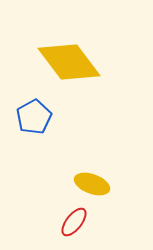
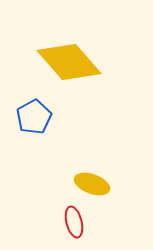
yellow diamond: rotated 4 degrees counterclockwise
red ellipse: rotated 52 degrees counterclockwise
